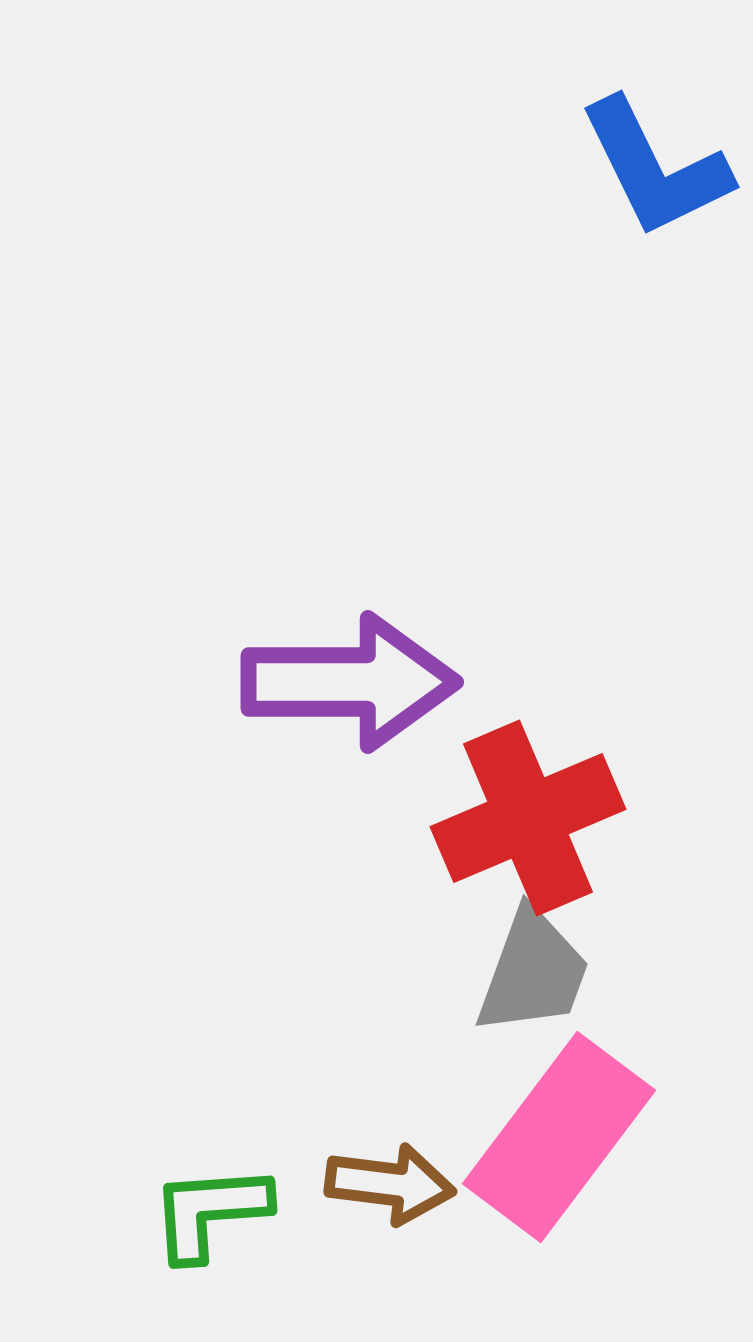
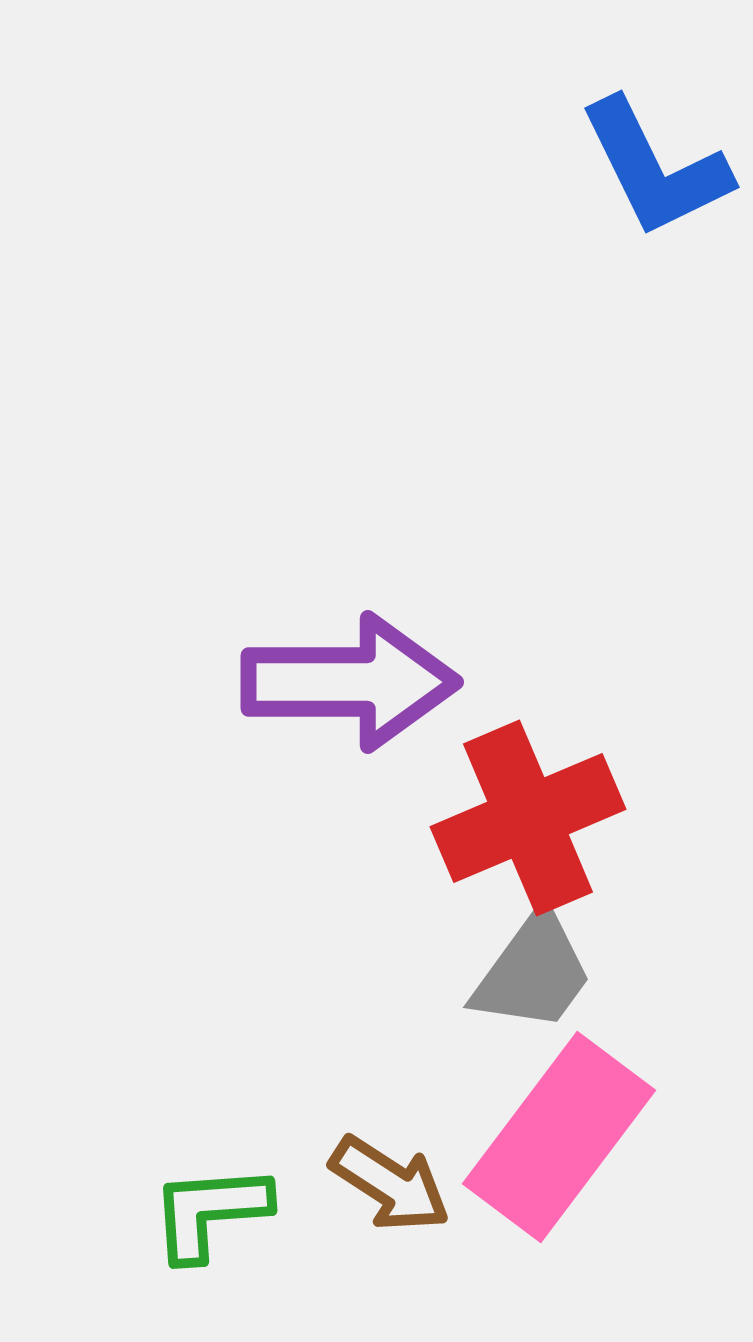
gray trapezoid: rotated 16 degrees clockwise
brown arrow: rotated 26 degrees clockwise
